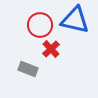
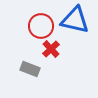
red circle: moved 1 px right, 1 px down
gray rectangle: moved 2 px right
